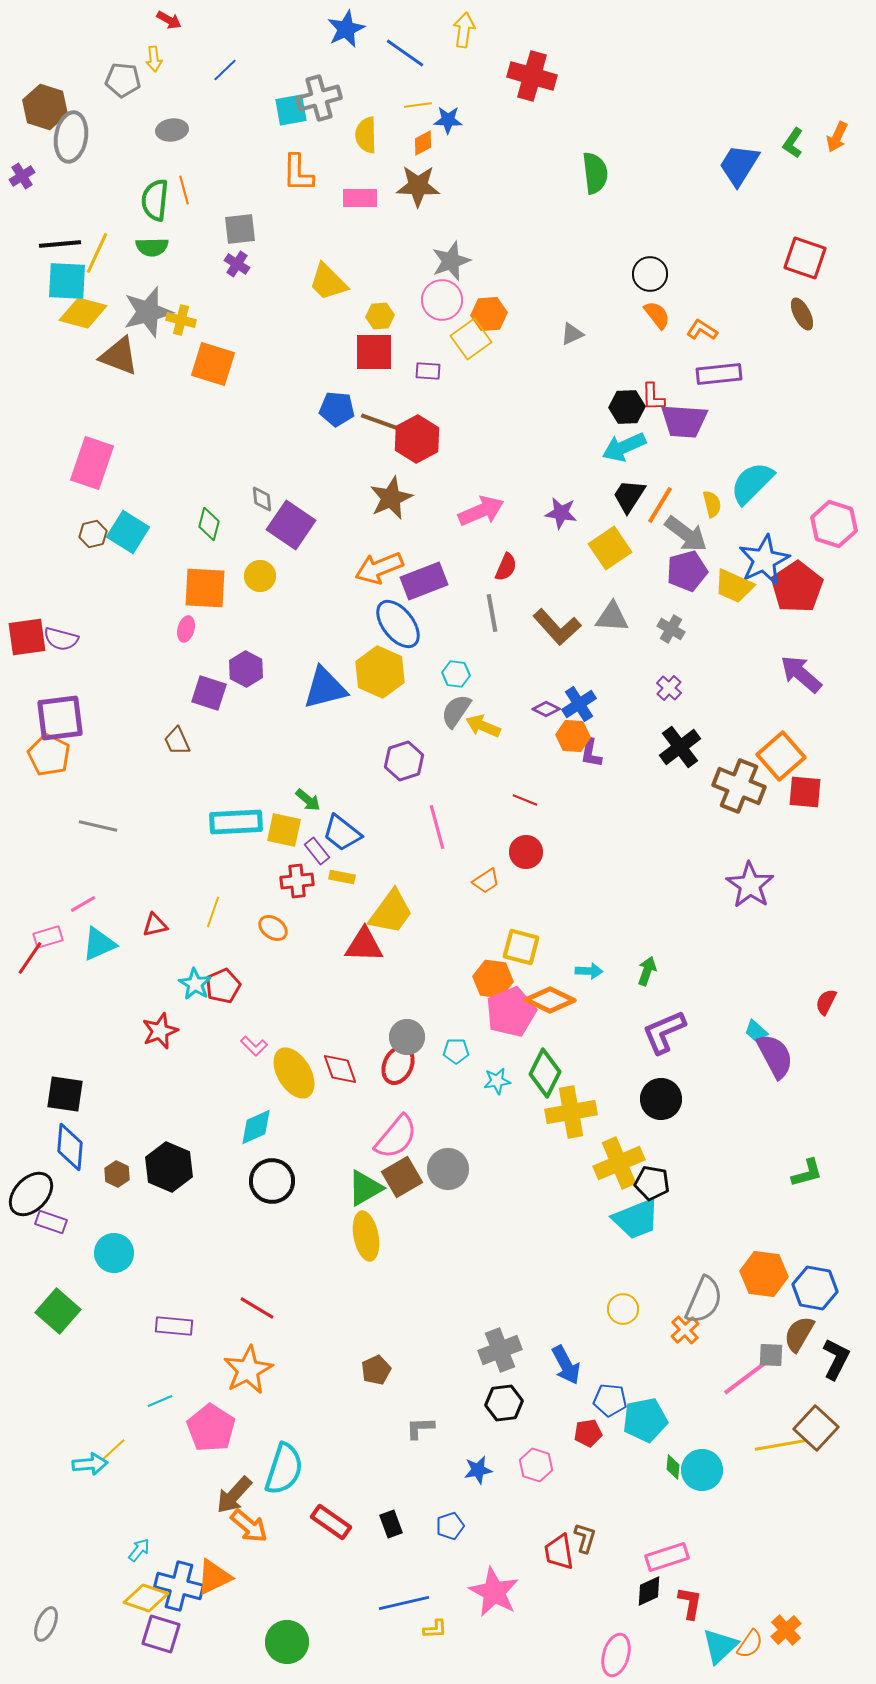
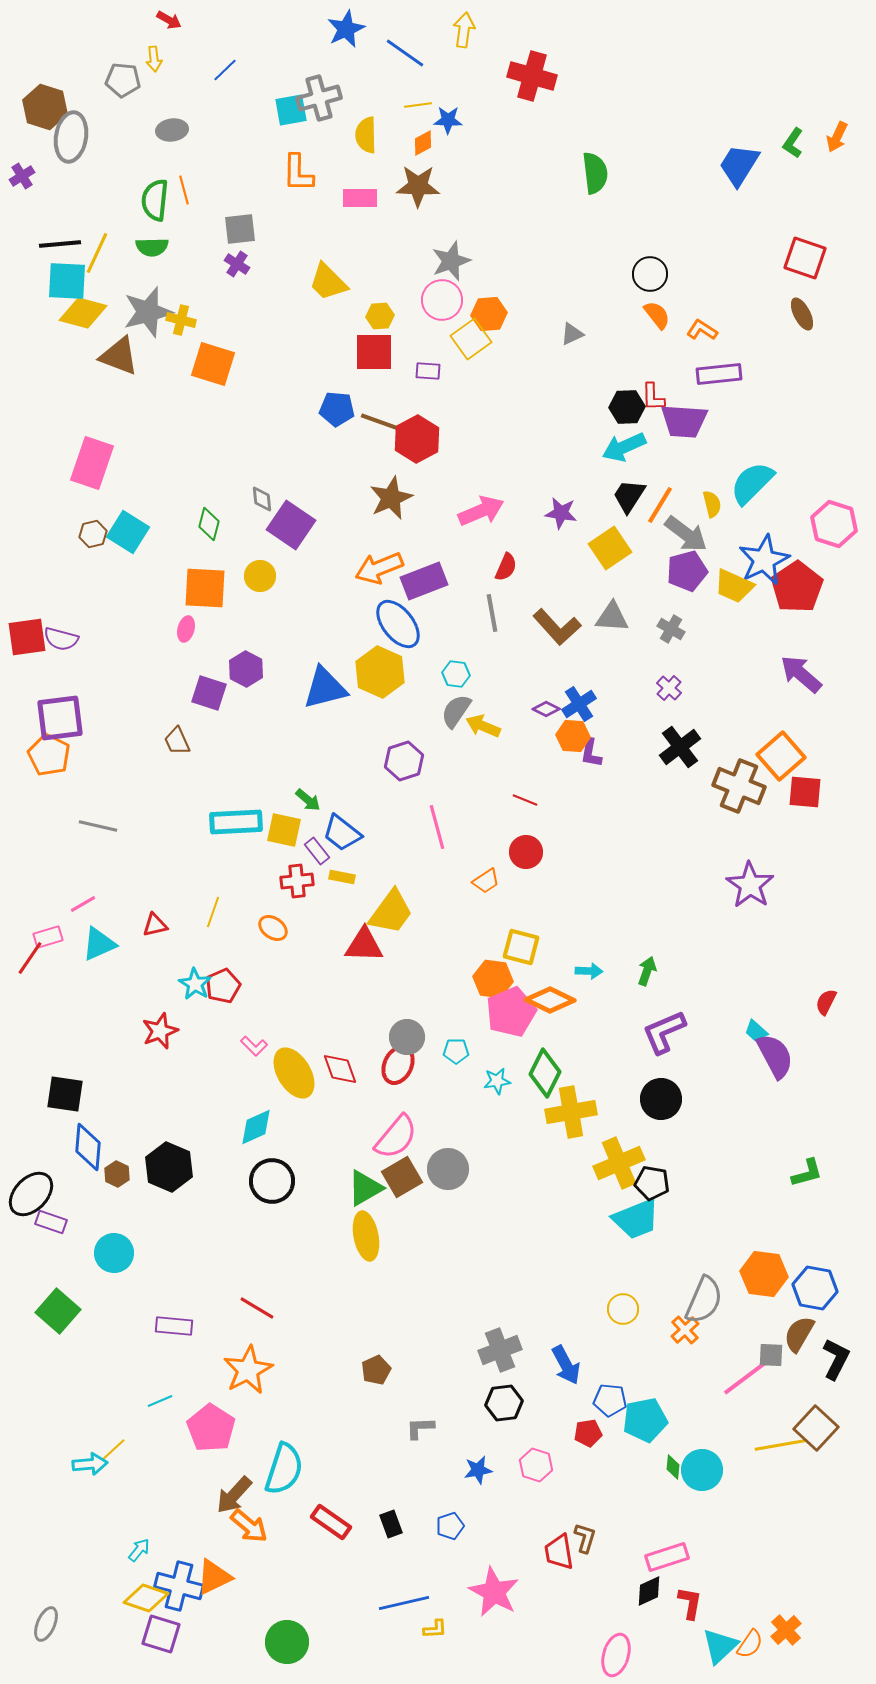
blue diamond at (70, 1147): moved 18 px right
